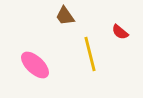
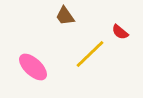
yellow line: rotated 60 degrees clockwise
pink ellipse: moved 2 px left, 2 px down
